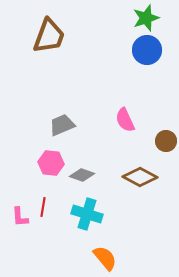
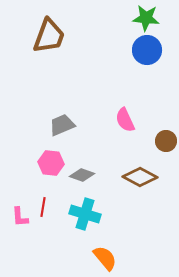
green star: rotated 24 degrees clockwise
cyan cross: moved 2 px left
